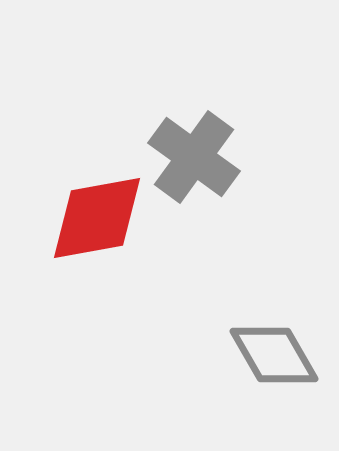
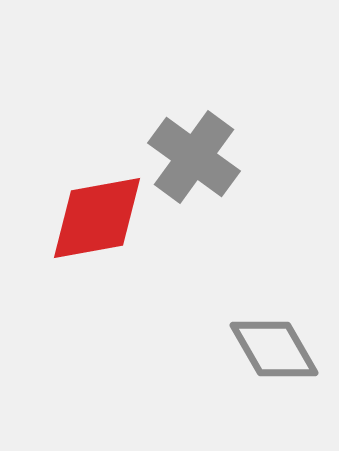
gray diamond: moved 6 px up
